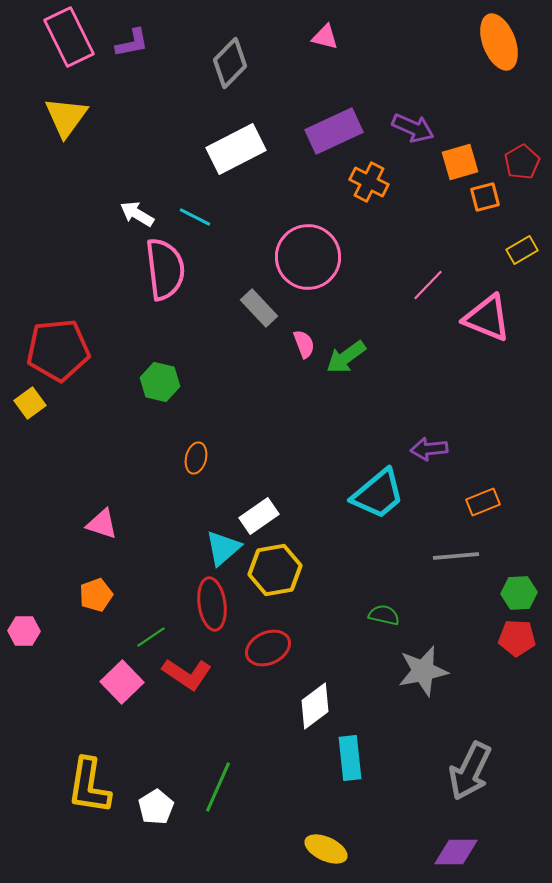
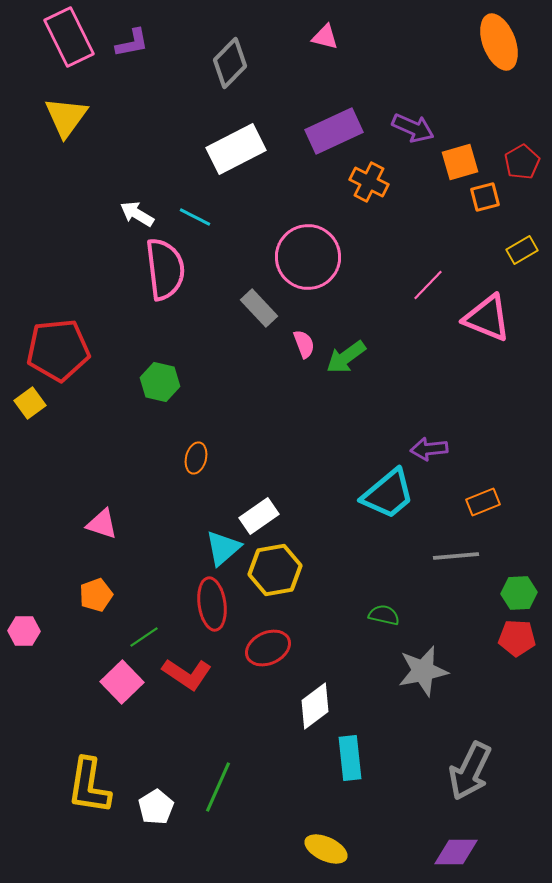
cyan trapezoid at (378, 494): moved 10 px right
green line at (151, 637): moved 7 px left
